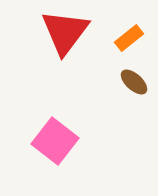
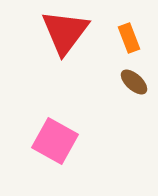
orange rectangle: rotated 72 degrees counterclockwise
pink square: rotated 9 degrees counterclockwise
